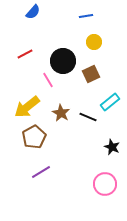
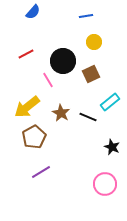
red line: moved 1 px right
